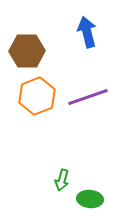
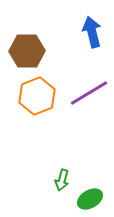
blue arrow: moved 5 px right
purple line: moved 1 px right, 4 px up; rotated 12 degrees counterclockwise
green ellipse: rotated 35 degrees counterclockwise
